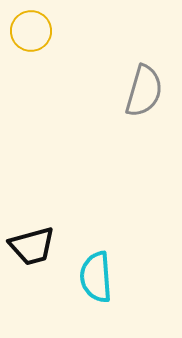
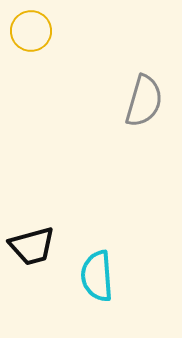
gray semicircle: moved 10 px down
cyan semicircle: moved 1 px right, 1 px up
